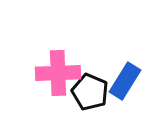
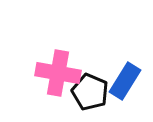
pink cross: rotated 12 degrees clockwise
